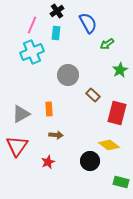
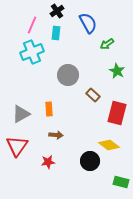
green star: moved 3 px left, 1 px down; rotated 14 degrees counterclockwise
red star: rotated 16 degrees clockwise
